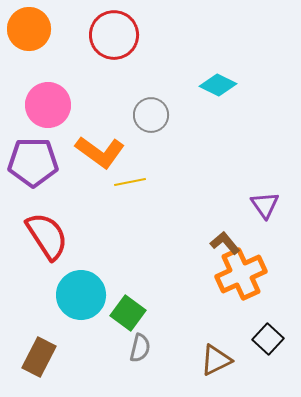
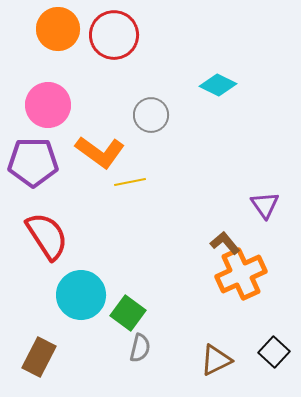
orange circle: moved 29 px right
black square: moved 6 px right, 13 px down
